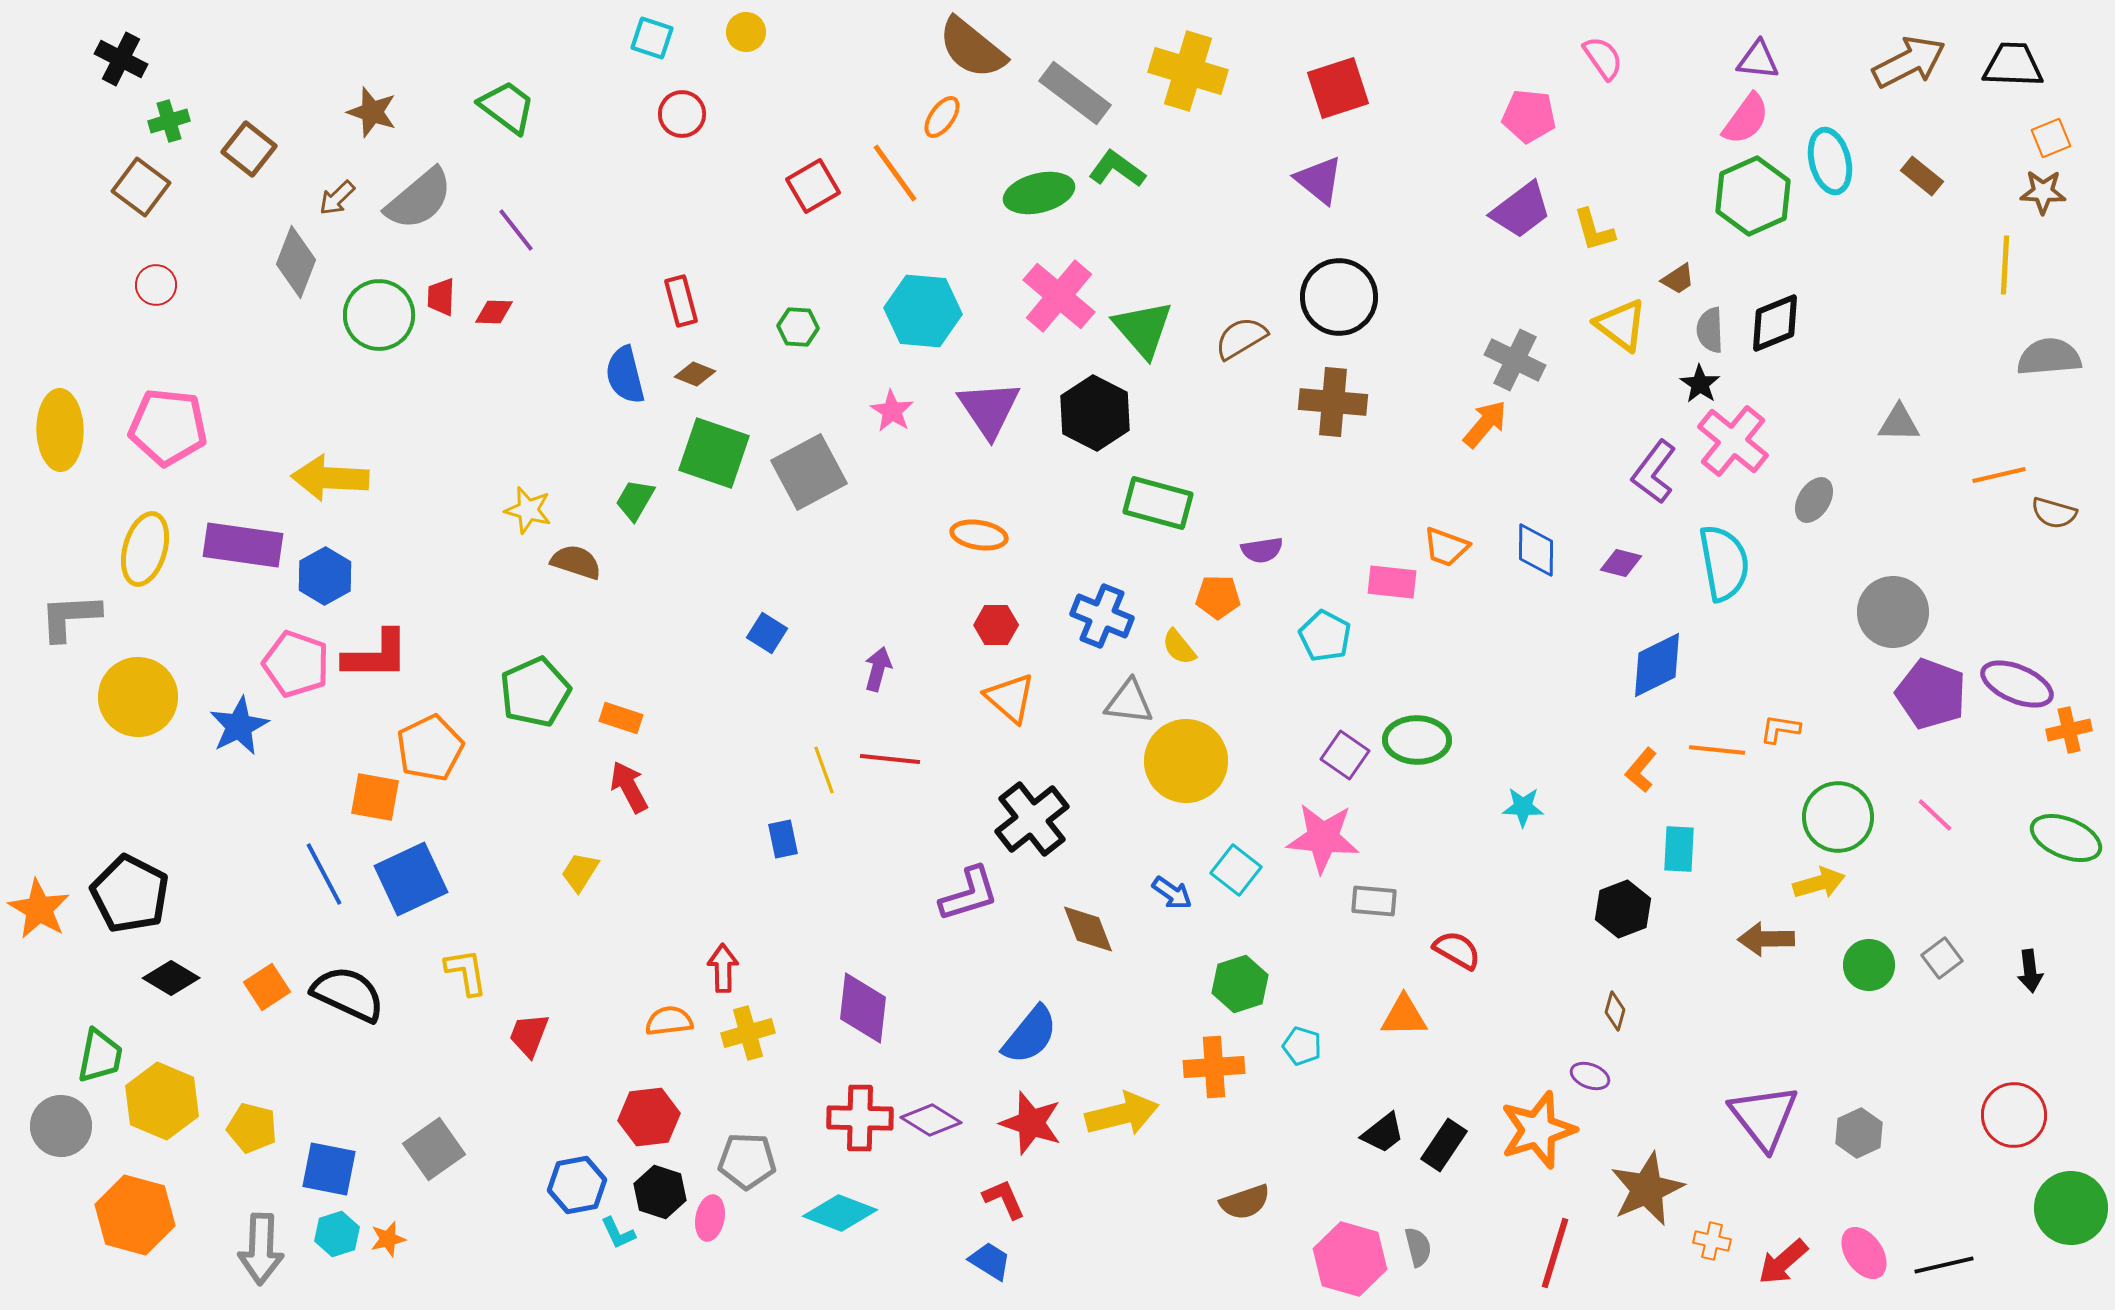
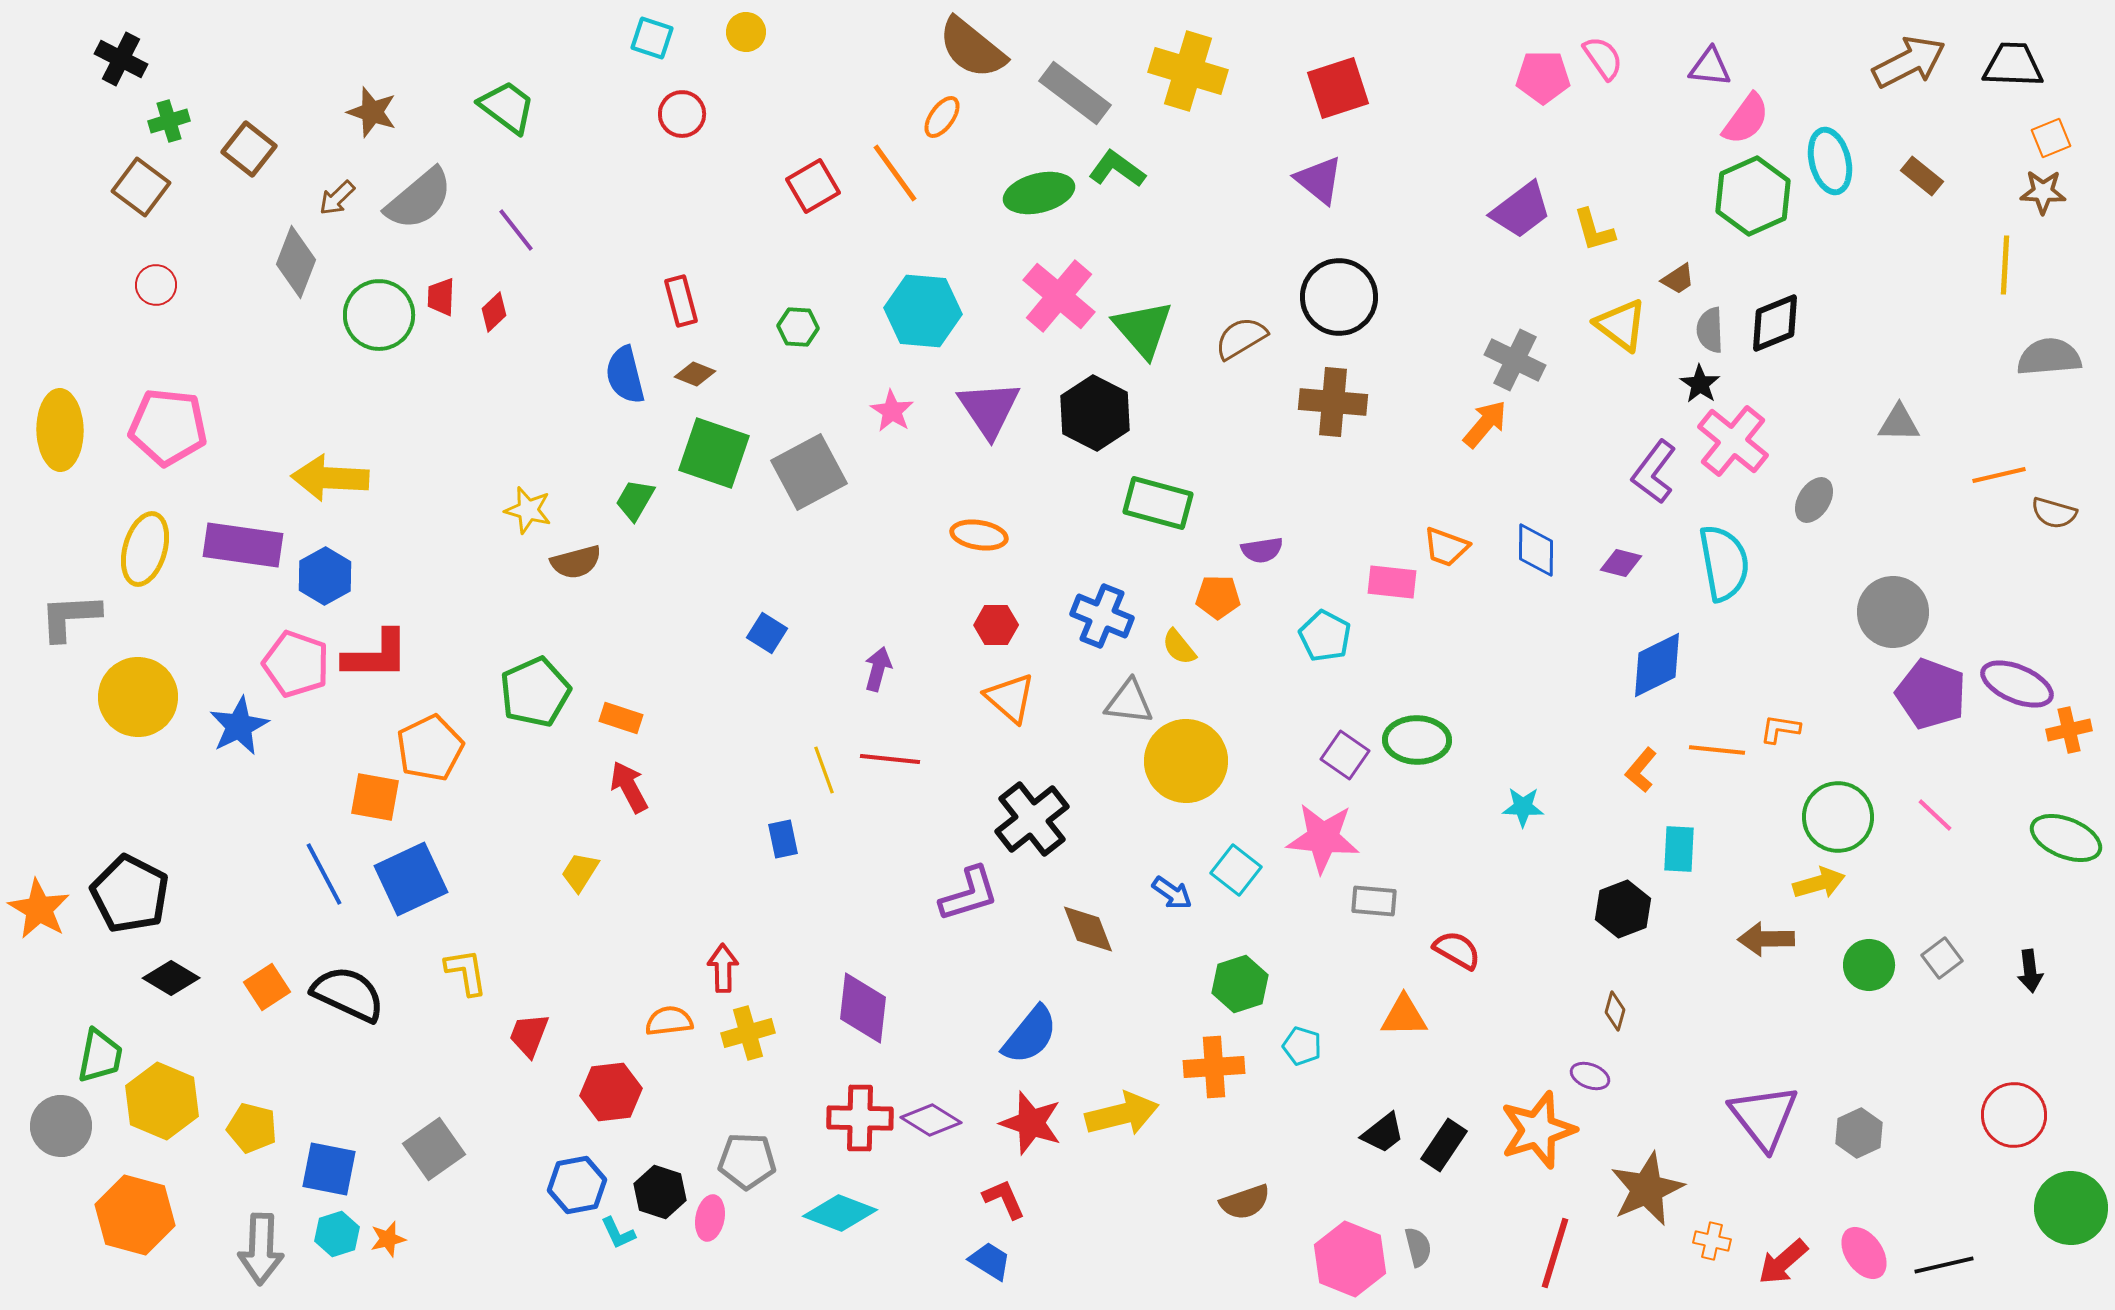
purple triangle at (1758, 60): moved 48 px left, 7 px down
pink pentagon at (1529, 116): moved 14 px right, 39 px up; rotated 6 degrees counterclockwise
red diamond at (494, 312): rotated 45 degrees counterclockwise
brown semicircle at (576, 562): rotated 147 degrees clockwise
red hexagon at (649, 1117): moved 38 px left, 25 px up
pink hexagon at (1350, 1259): rotated 6 degrees clockwise
